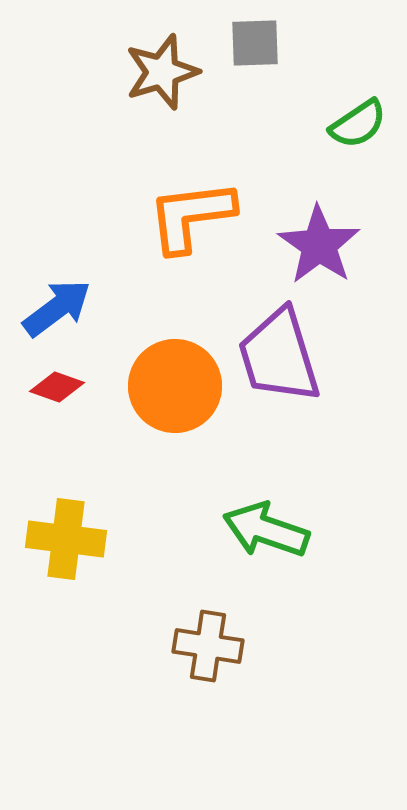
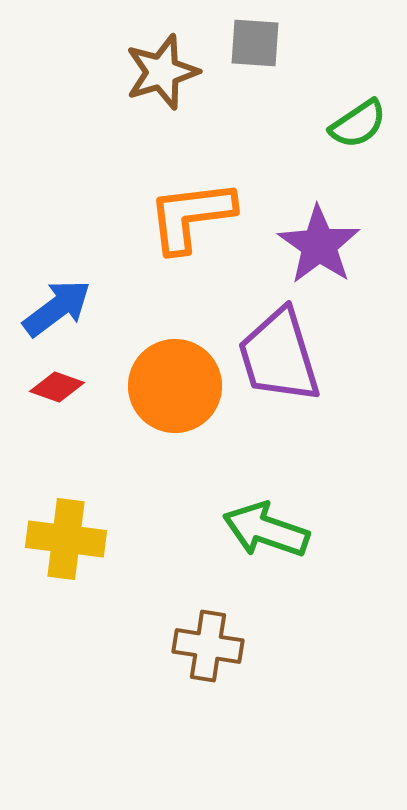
gray square: rotated 6 degrees clockwise
